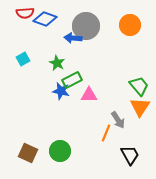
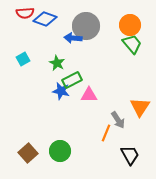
green trapezoid: moved 7 px left, 42 px up
brown square: rotated 24 degrees clockwise
